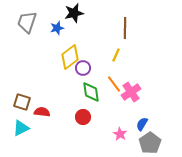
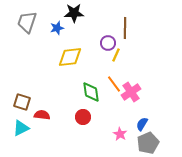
black star: rotated 12 degrees clockwise
yellow diamond: rotated 30 degrees clockwise
purple circle: moved 25 px right, 25 px up
red semicircle: moved 3 px down
gray pentagon: moved 2 px left; rotated 10 degrees clockwise
